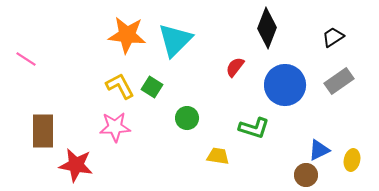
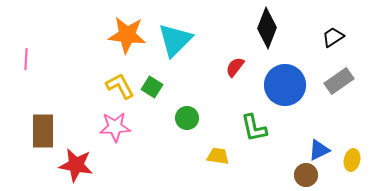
pink line: rotated 60 degrees clockwise
green L-shape: rotated 60 degrees clockwise
